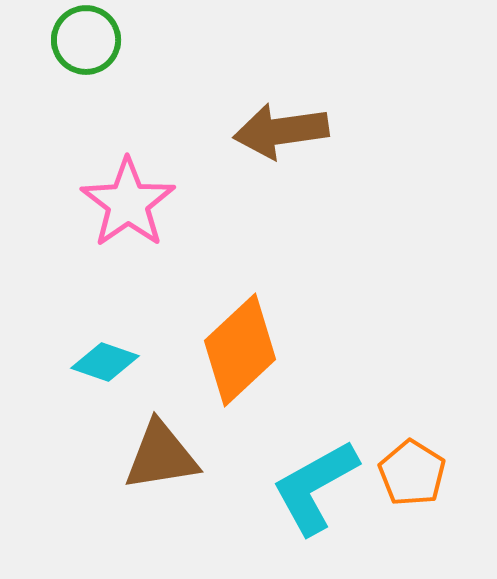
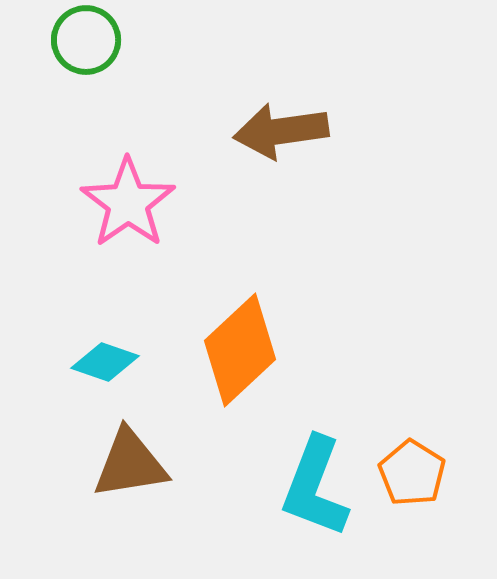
brown triangle: moved 31 px left, 8 px down
cyan L-shape: rotated 40 degrees counterclockwise
